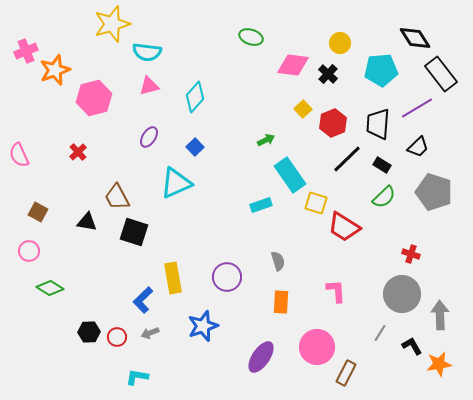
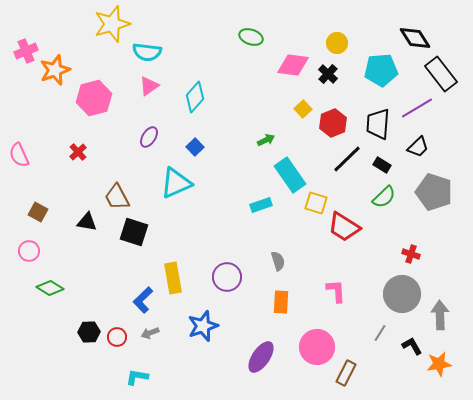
yellow circle at (340, 43): moved 3 px left
pink triangle at (149, 86): rotated 20 degrees counterclockwise
